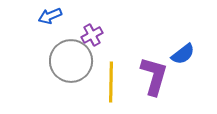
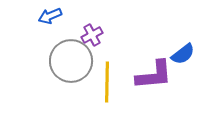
purple L-shape: moved 1 px up; rotated 69 degrees clockwise
yellow line: moved 4 px left
